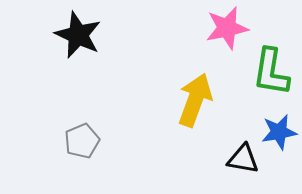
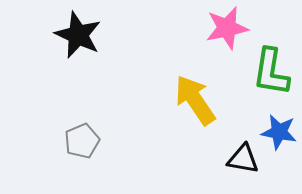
yellow arrow: rotated 54 degrees counterclockwise
blue star: rotated 21 degrees clockwise
